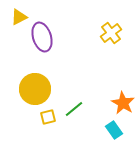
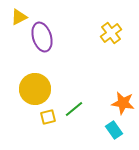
orange star: rotated 20 degrees counterclockwise
